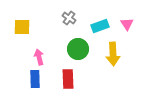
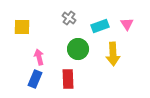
blue rectangle: rotated 24 degrees clockwise
